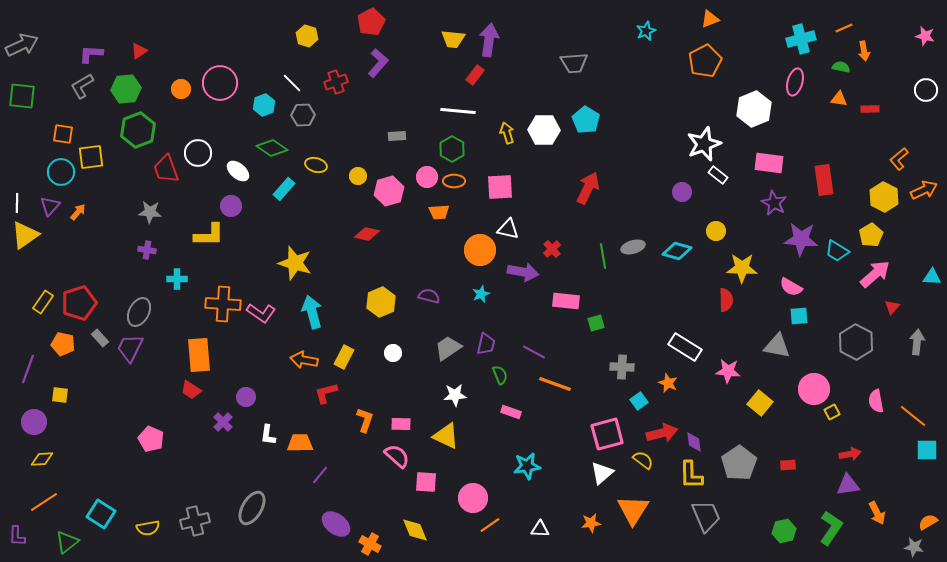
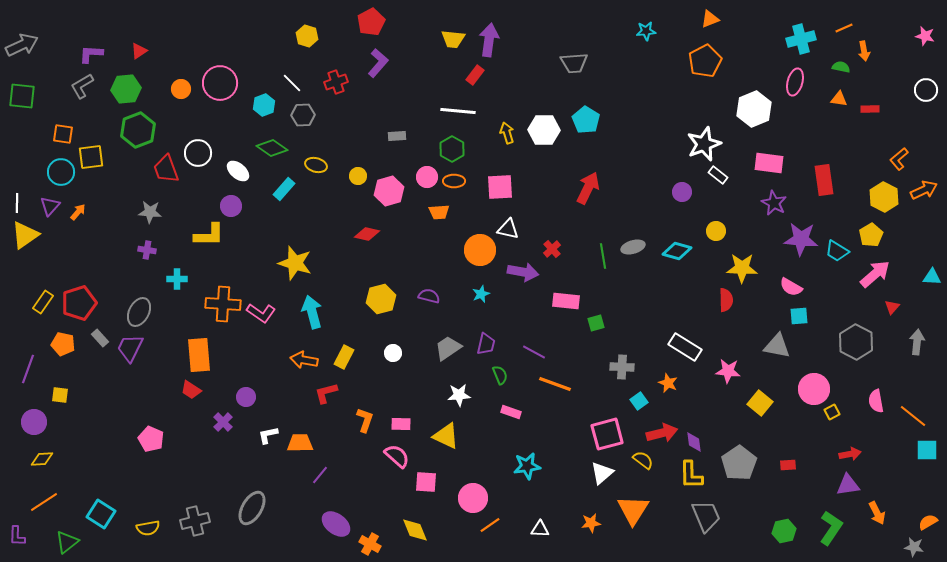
cyan star at (646, 31): rotated 18 degrees clockwise
yellow hexagon at (381, 302): moved 3 px up; rotated 8 degrees clockwise
white star at (455, 395): moved 4 px right
white L-shape at (268, 435): rotated 70 degrees clockwise
